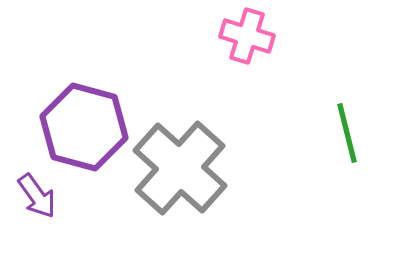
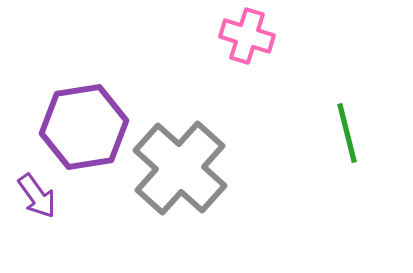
purple hexagon: rotated 24 degrees counterclockwise
